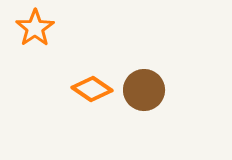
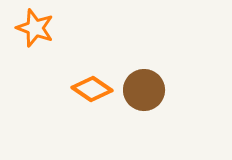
orange star: rotated 18 degrees counterclockwise
